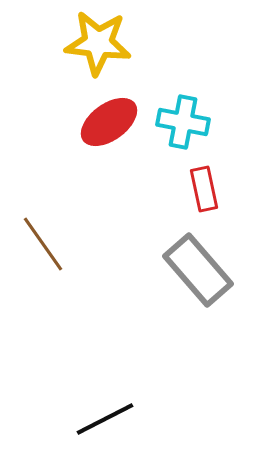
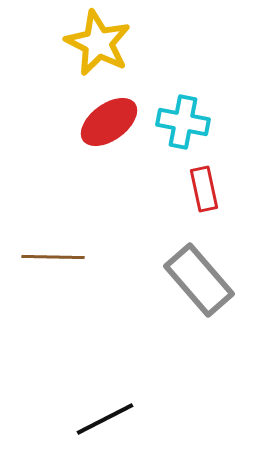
yellow star: rotated 20 degrees clockwise
brown line: moved 10 px right, 13 px down; rotated 54 degrees counterclockwise
gray rectangle: moved 1 px right, 10 px down
